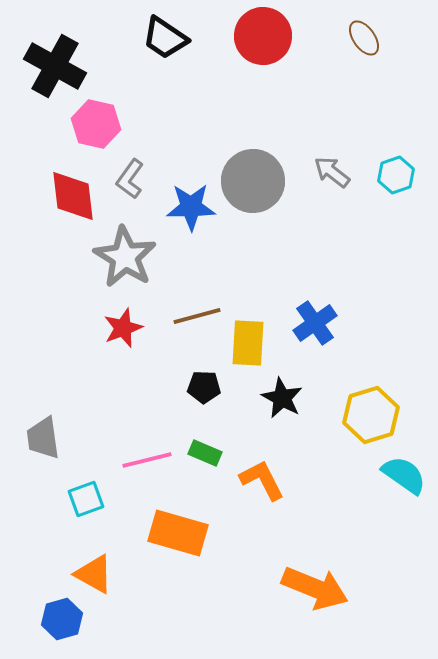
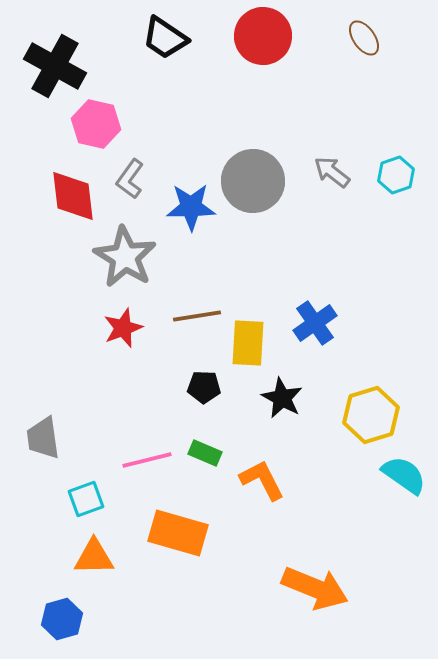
brown line: rotated 6 degrees clockwise
orange triangle: moved 17 px up; rotated 30 degrees counterclockwise
